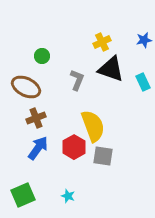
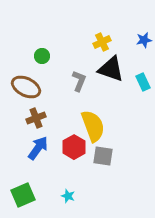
gray L-shape: moved 2 px right, 1 px down
